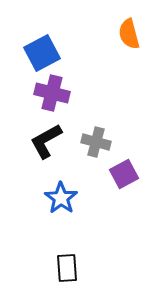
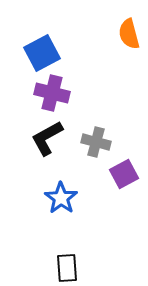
black L-shape: moved 1 px right, 3 px up
